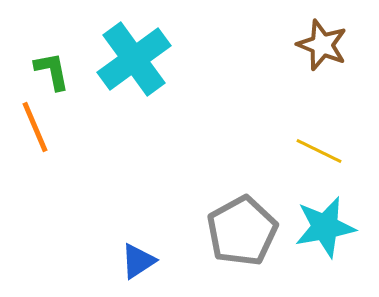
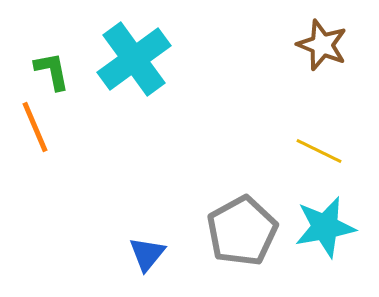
blue triangle: moved 9 px right, 7 px up; rotated 18 degrees counterclockwise
